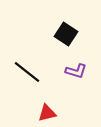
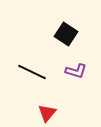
black line: moved 5 px right; rotated 12 degrees counterclockwise
red triangle: rotated 36 degrees counterclockwise
